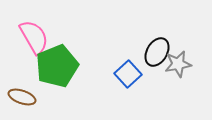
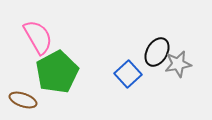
pink semicircle: moved 4 px right
green pentagon: moved 6 px down; rotated 6 degrees counterclockwise
brown ellipse: moved 1 px right, 3 px down
